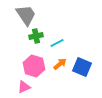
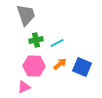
gray trapezoid: rotated 15 degrees clockwise
green cross: moved 4 px down
pink hexagon: rotated 15 degrees counterclockwise
